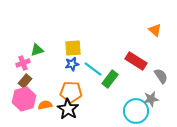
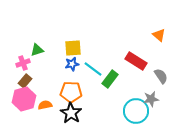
orange triangle: moved 4 px right, 5 px down
black star: moved 3 px right, 4 px down
